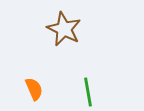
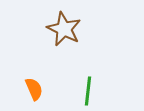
green line: moved 1 px up; rotated 16 degrees clockwise
